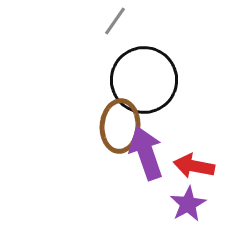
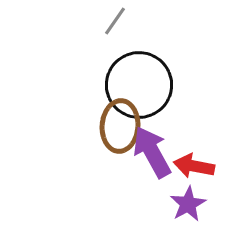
black circle: moved 5 px left, 5 px down
purple arrow: moved 6 px right, 1 px up; rotated 10 degrees counterclockwise
